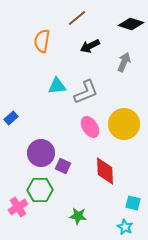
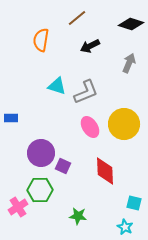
orange semicircle: moved 1 px left, 1 px up
gray arrow: moved 5 px right, 1 px down
cyan triangle: rotated 24 degrees clockwise
blue rectangle: rotated 40 degrees clockwise
cyan square: moved 1 px right
